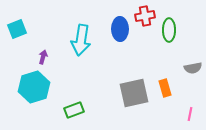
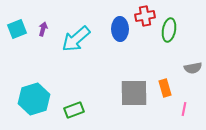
green ellipse: rotated 10 degrees clockwise
cyan arrow: moved 5 px left, 1 px up; rotated 40 degrees clockwise
purple arrow: moved 28 px up
cyan hexagon: moved 12 px down
gray square: rotated 12 degrees clockwise
pink line: moved 6 px left, 5 px up
